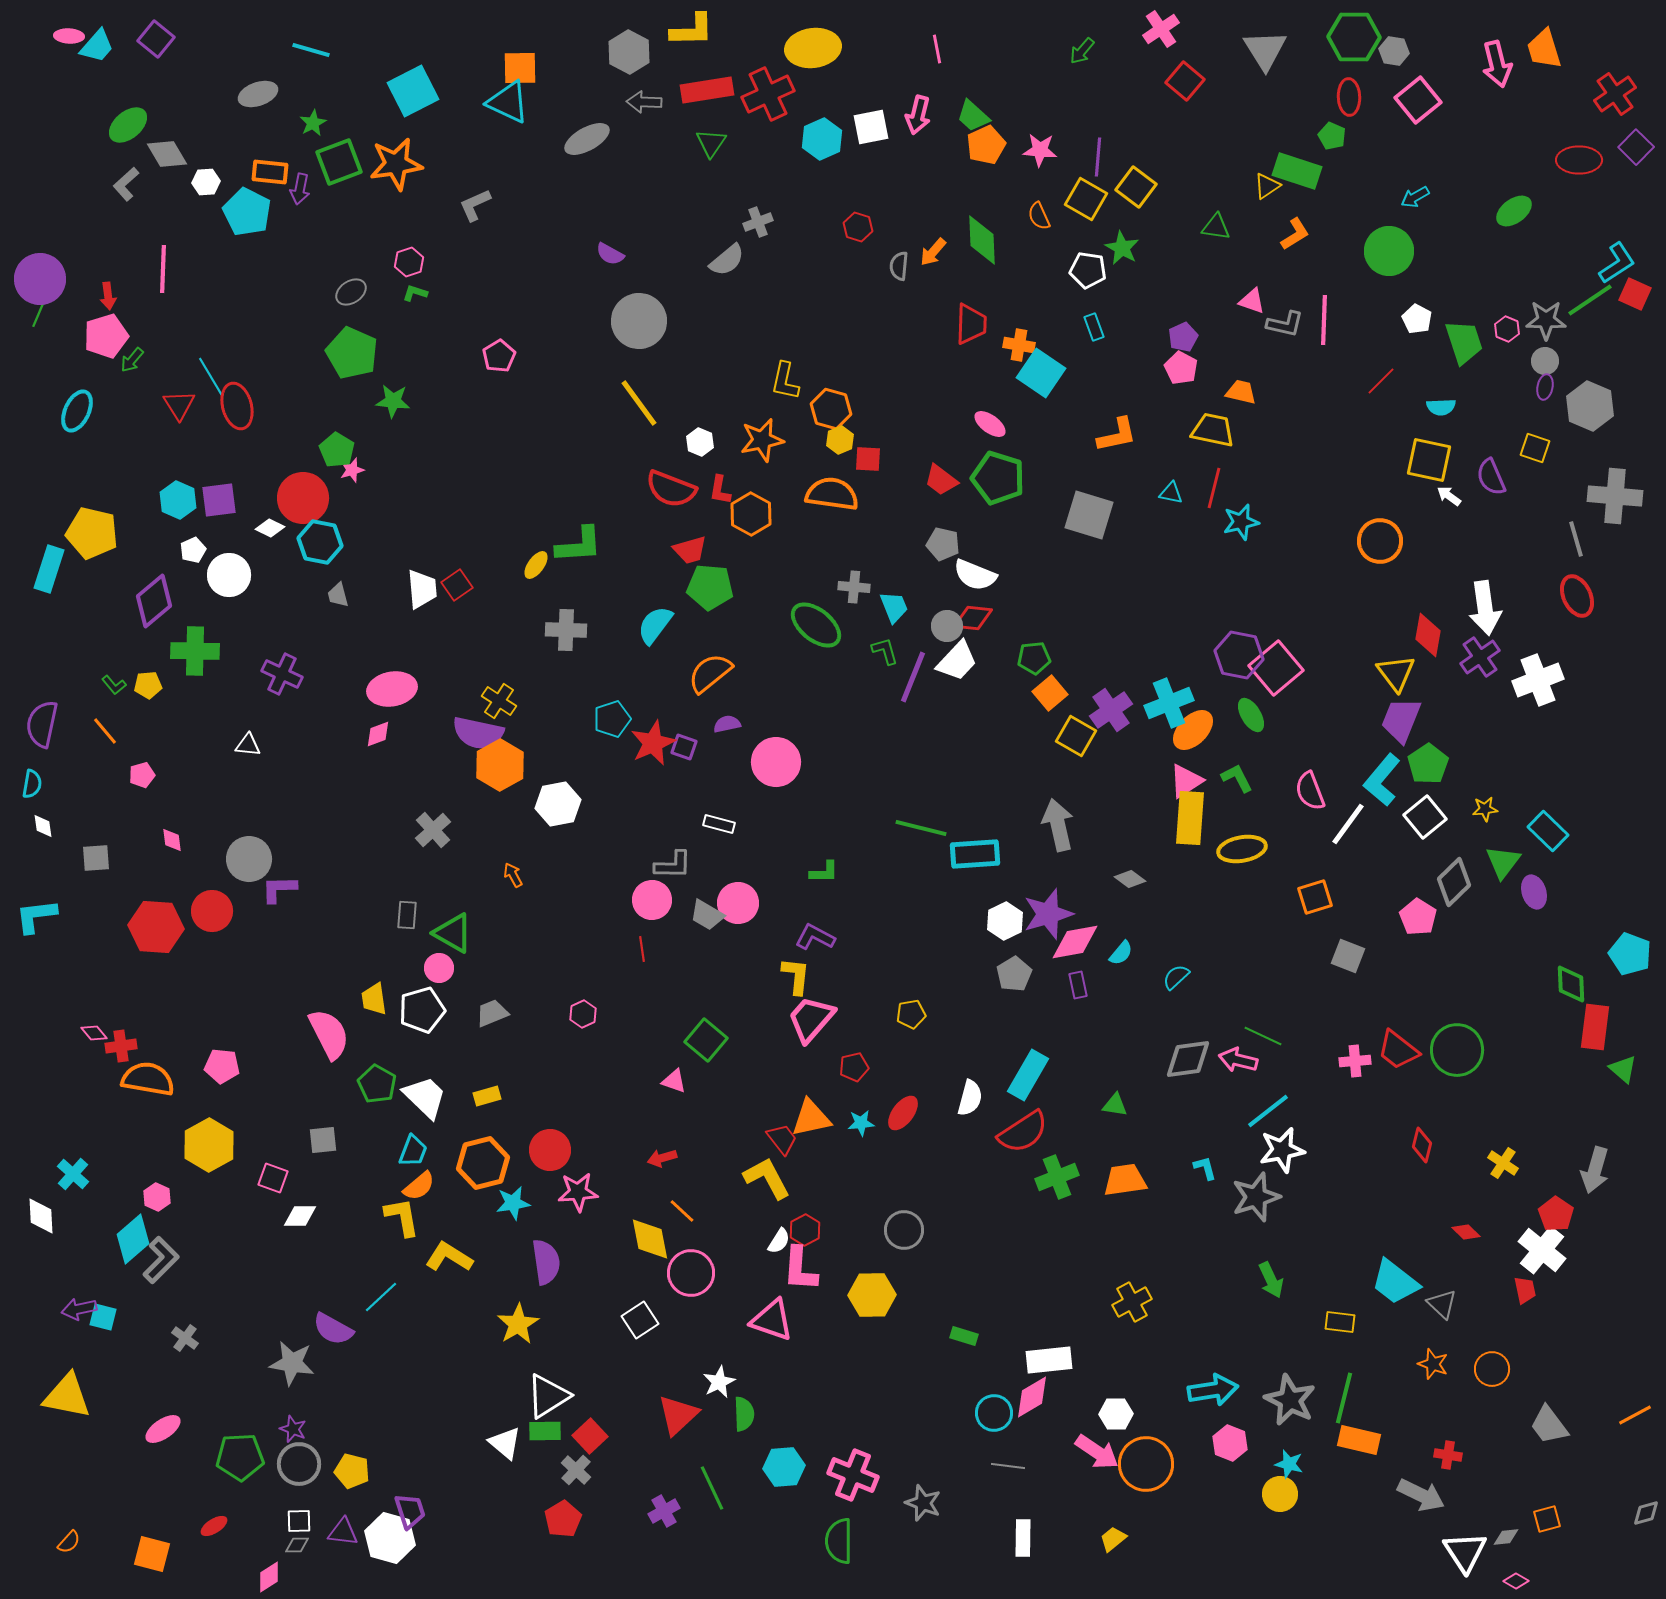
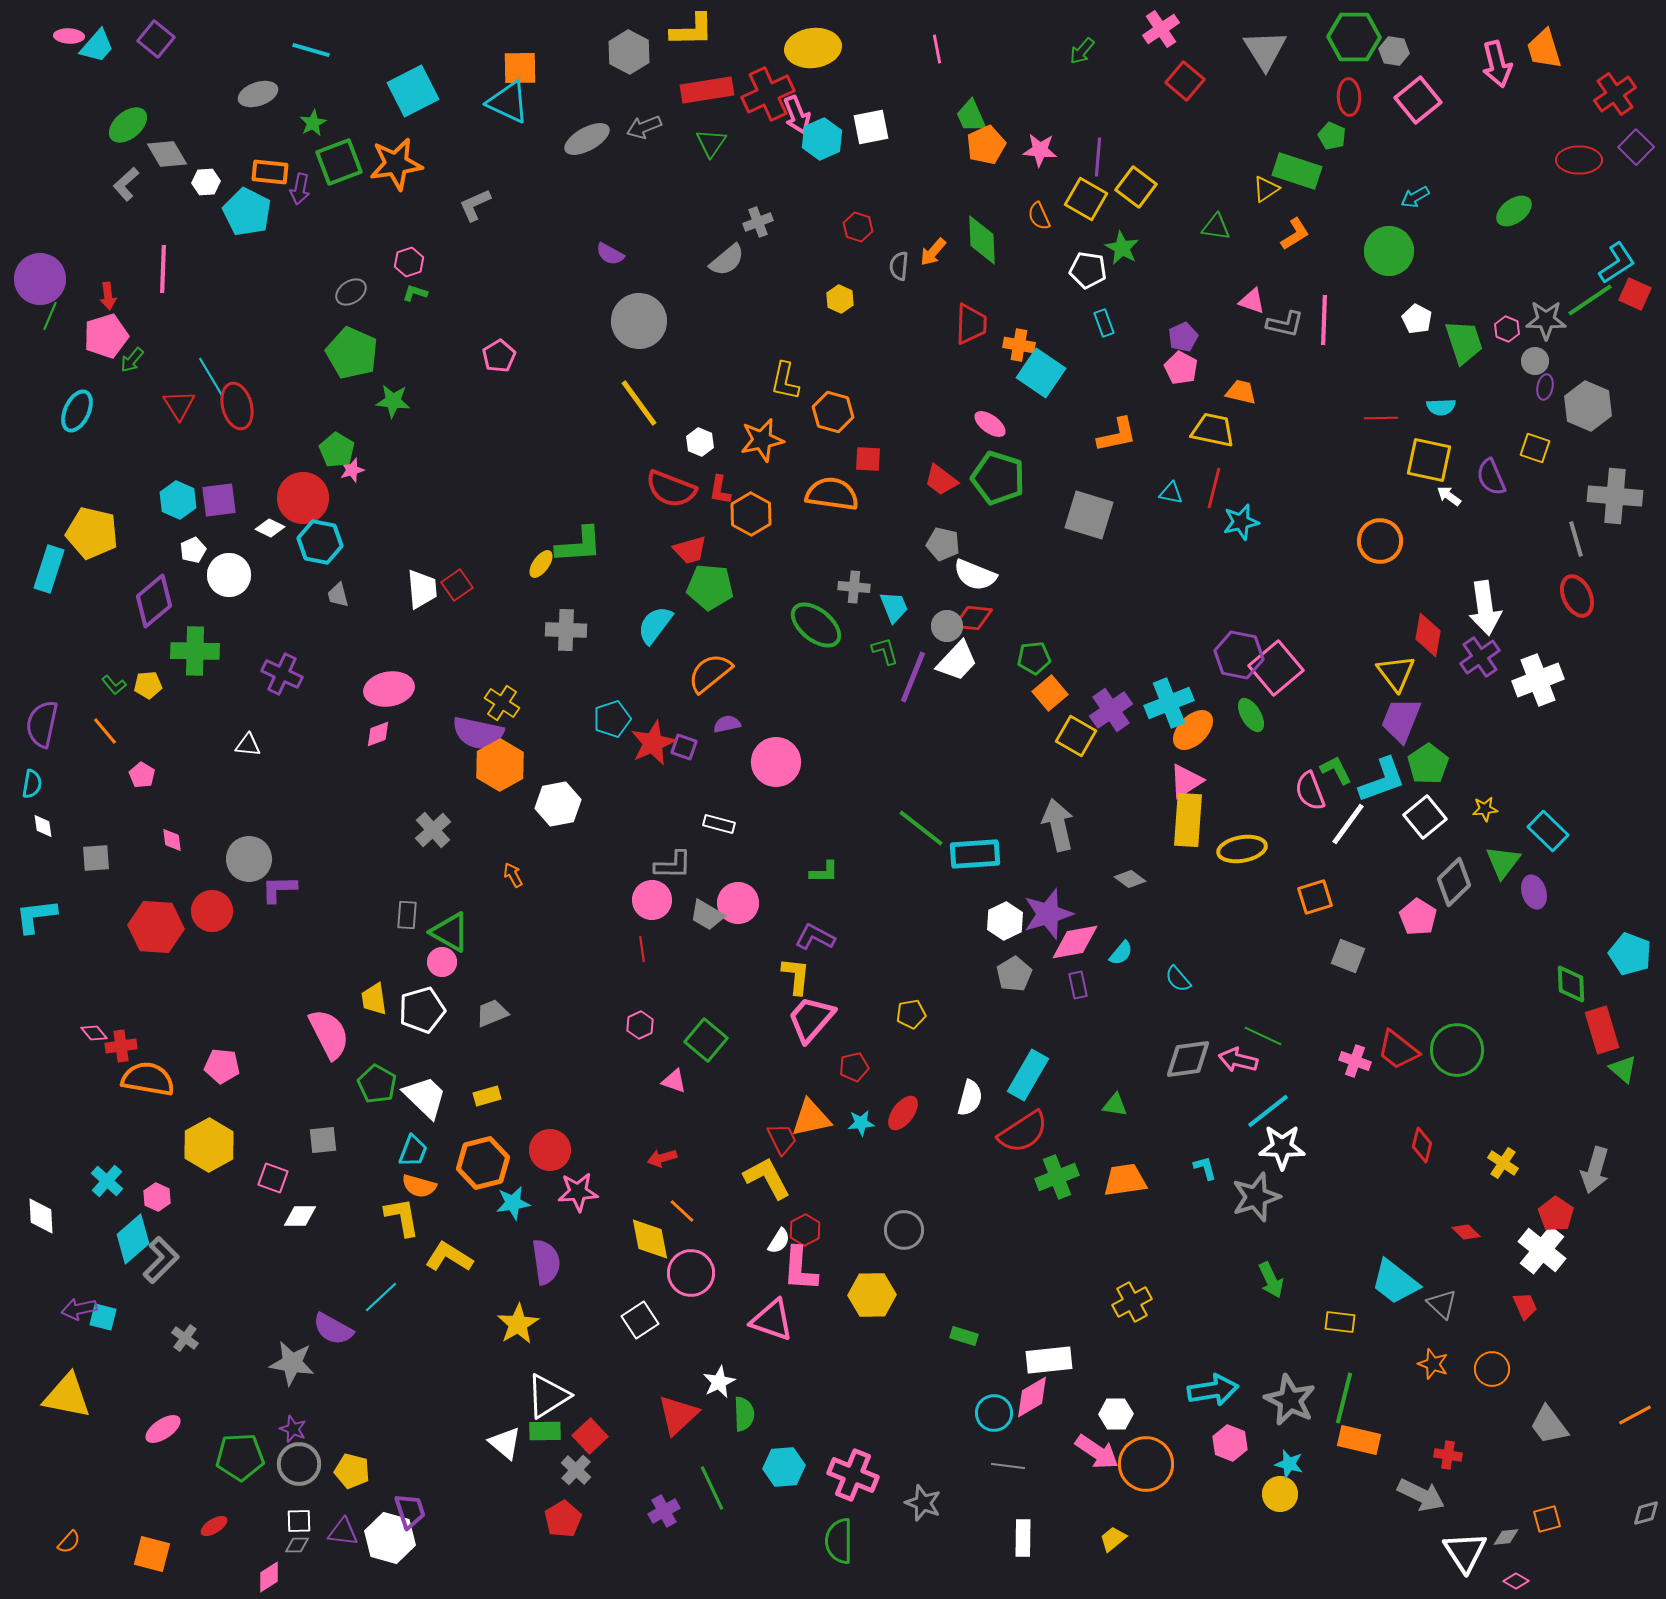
gray arrow at (644, 102): moved 25 px down; rotated 24 degrees counterclockwise
pink arrow at (918, 115): moved 121 px left; rotated 36 degrees counterclockwise
green trapezoid at (973, 116): moved 2 px left; rotated 24 degrees clockwise
yellow triangle at (1267, 186): moved 1 px left, 3 px down
green line at (39, 313): moved 11 px right, 3 px down
cyan rectangle at (1094, 327): moved 10 px right, 4 px up
gray circle at (1545, 361): moved 10 px left
red line at (1381, 381): moved 37 px down; rotated 44 degrees clockwise
gray hexagon at (1590, 406): moved 2 px left
orange hexagon at (831, 409): moved 2 px right, 3 px down
yellow hexagon at (840, 440): moved 141 px up; rotated 12 degrees counterclockwise
yellow ellipse at (536, 565): moved 5 px right, 1 px up
pink ellipse at (392, 689): moved 3 px left
yellow cross at (499, 701): moved 3 px right, 2 px down
pink pentagon at (142, 775): rotated 25 degrees counterclockwise
green L-shape at (1237, 778): moved 99 px right, 8 px up
cyan L-shape at (1382, 780): rotated 150 degrees counterclockwise
yellow rectangle at (1190, 818): moved 2 px left, 2 px down
green line at (921, 828): rotated 24 degrees clockwise
green triangle at (453, 933): moved 3 px left, 1 px up
pink circle at (439, 968): moved 3 px right, 6 px up
cyan semicircle at (1176, 977): moved 2 px right, 2 px down; rotated 88 degrees counterclockwise
pink hexagon at (583, 1014): moved 57 px right, 11 px down
red rectangle at (1595, 1027): moved 7 px right, 3 px down; rotated 24 degrees counterclockwise
pink cross at (1355, 1061): rotated 24 degrees clockwise
red trapezoid at (782, 1139): rotated 12 degrees clockwise
white star at (1282, 1150): moved 3 px up; rotated 12 degrees clockwise
cyan cross at (73, 1174): moved 34 px right, 7 px down
orange semicircle at (419, 1186): rotated 56 degrees clockwise
red trapezoid at (1525, 1290): moved 16 px down; rotated 12 degrees counterclockwise
